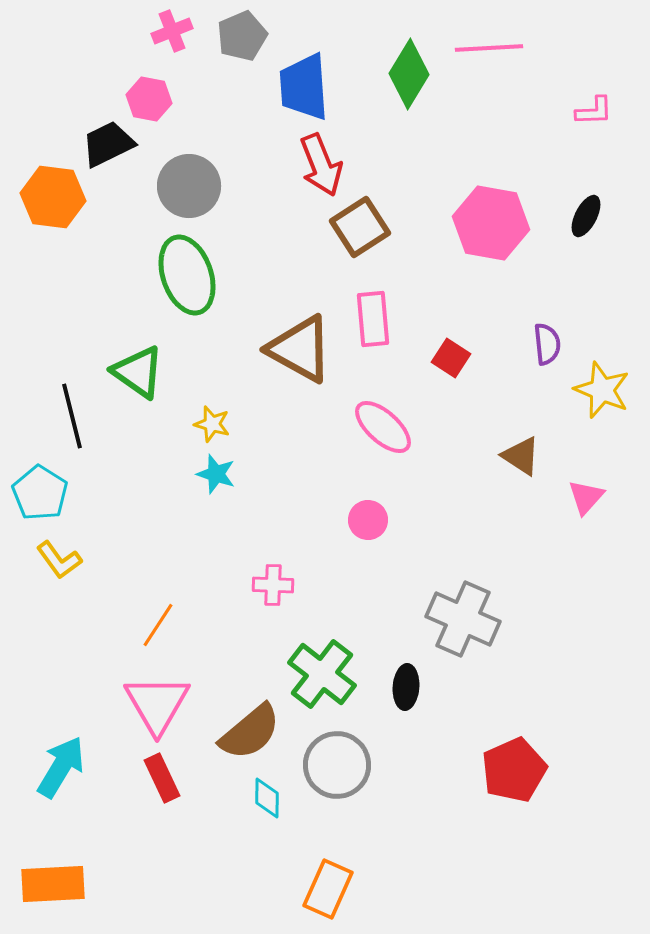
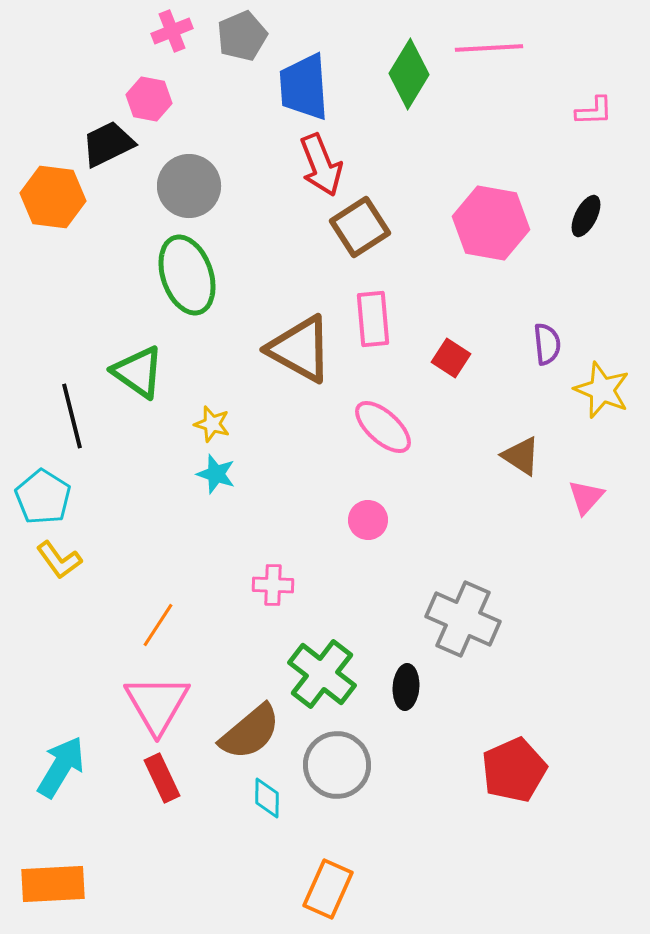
cyan pentagon at (40, 493): moved 3 px right, 4 px down
